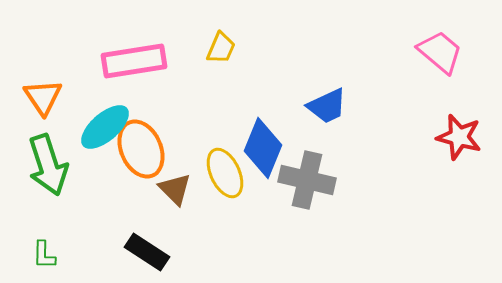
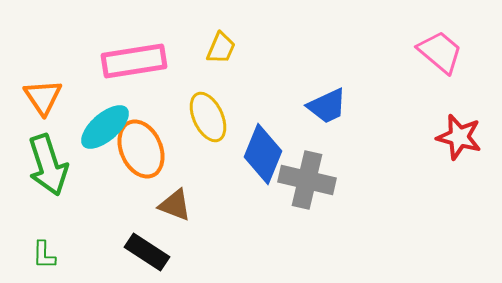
blue diamond: moved 6 px down
yellow ellipse: moved 17 px left, 56 px up
brown triangle: moved 16 px down; rotated 24 degrees counterclockwise
